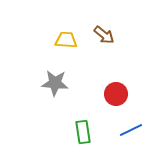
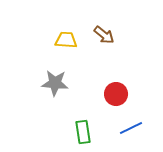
blue line: moved 2 px up
